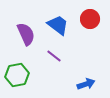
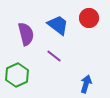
red circle: moved 1 px left, 1 px up
purple semicircle: rotated 10 degrees clockwise
green hexagon: rotated 15 degrees counterclockwise
blue arrow: rotated 54 degrees counterclockwise
